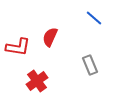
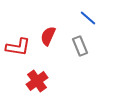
blue line: moved 6 px left
red semicircle: moved 2 px left, 1 px up
gray rectangle: moved 10 px left, 19 px up
